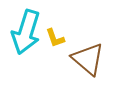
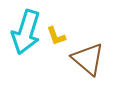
yellow L-shape: moved 1 px right, 2 px up
